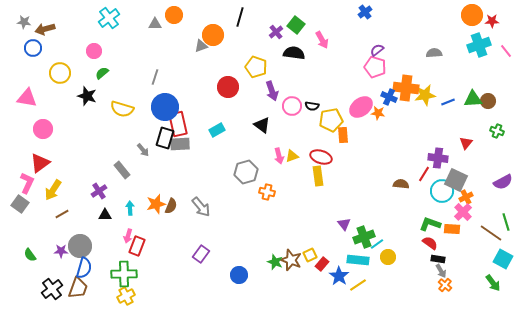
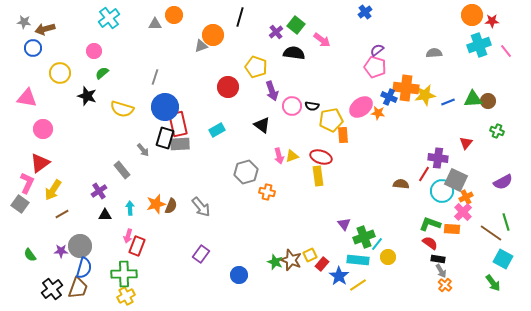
pink arrow at (322, 40): rotated 24 degrees counterclockwise
cyan line at (377, 244): rotated 16 degrees counterclockwise
